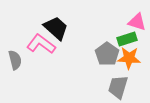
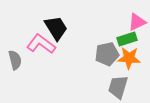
pink triangle: rotated 42 degrees counterclockwise
black trapezoid: rotated 16 degrees clockwise
gray pentagon: rotated 25 degrees clockwise
